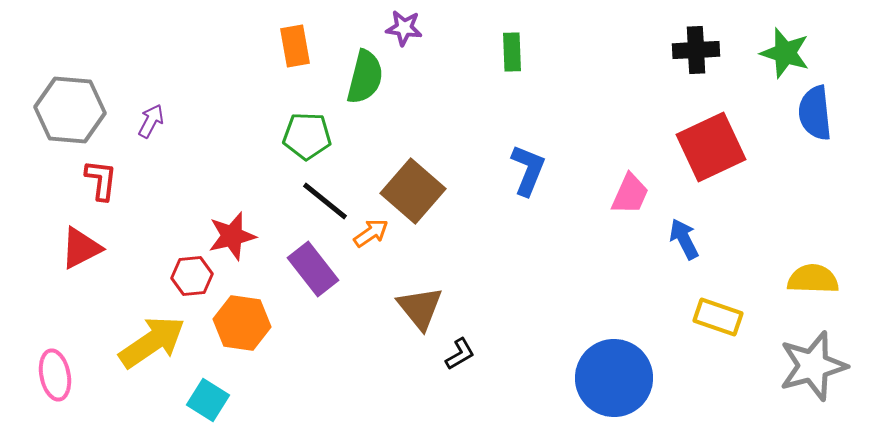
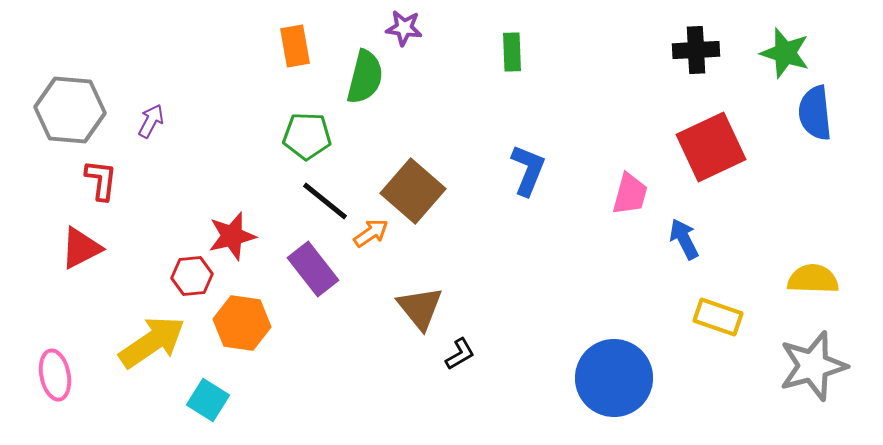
pink trapezoid: rotated 9 degrees counterclockwise
